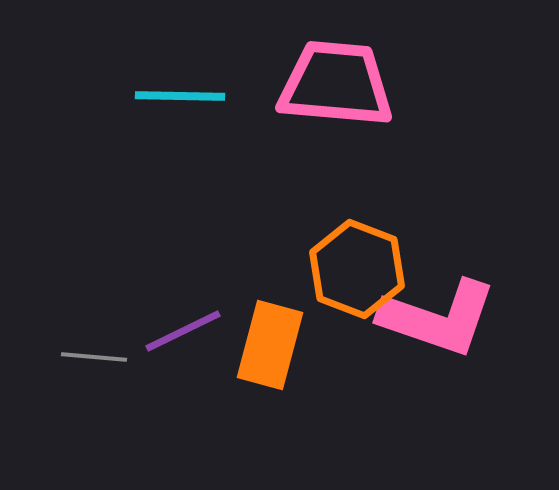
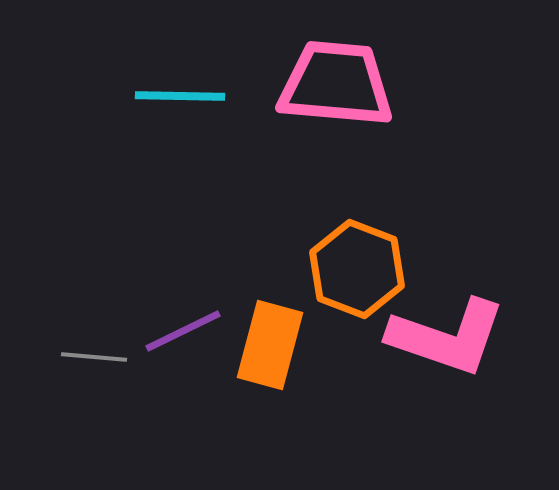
pink L-shape: moved 9 px right, 19 px down
